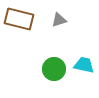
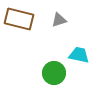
cyan trapezoid: moved 5 px left, 10 px up
green circle: moved 4 px down
